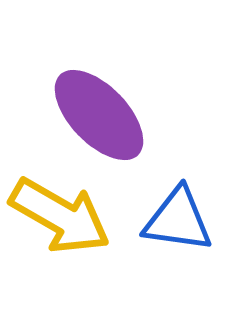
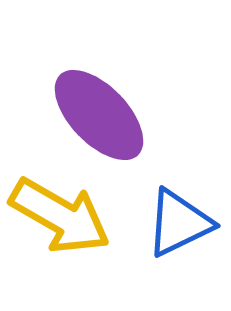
blue triangle: moved 1 px right, 3 px down; rotated 34 degrees counterclockwise
